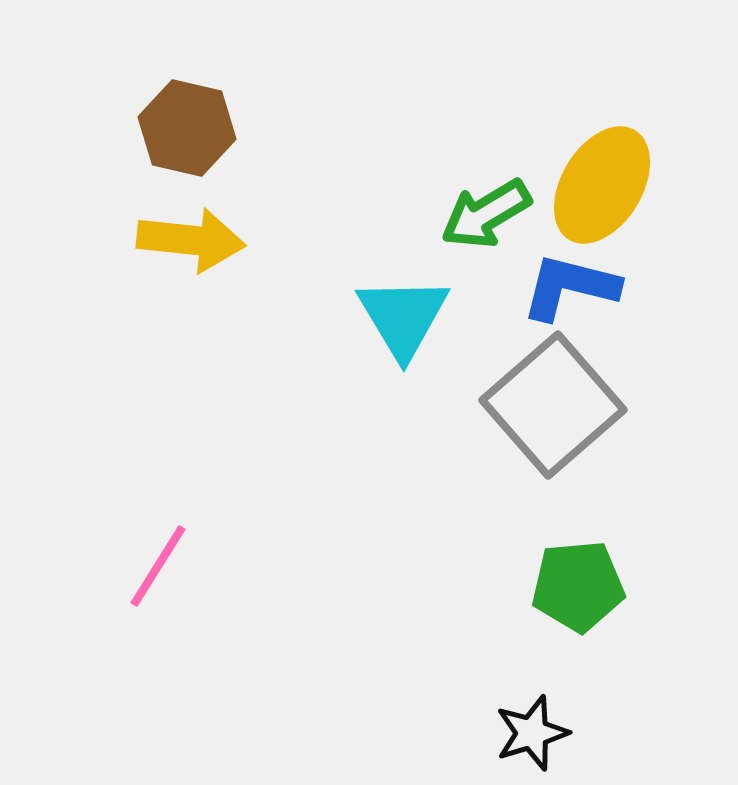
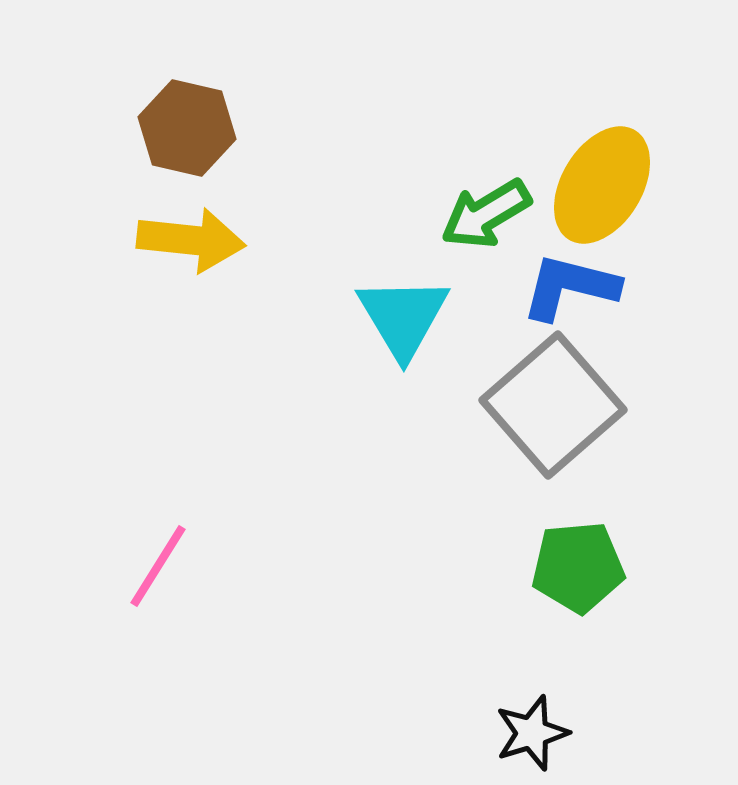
green pentagon: moved 19 px up
